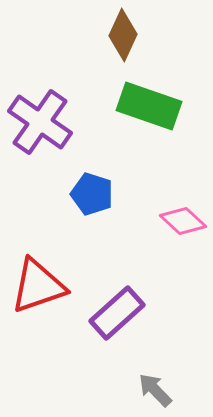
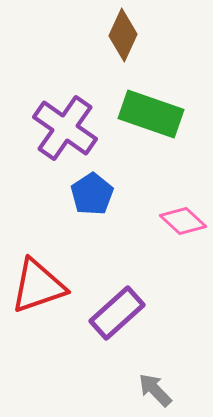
green rectangle: moved 2 px right, 8 px down
purple cross: moved 25 px right, 6 px down
blue pentagon: rotated 21 degrees clockwise
